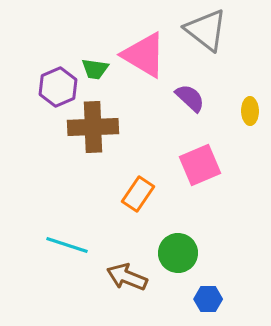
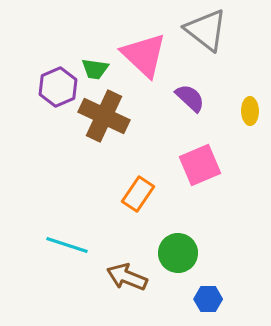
pink triangle: rotated 12 degrees clockwise
brown cross: moved 11 px right, 11 px up; rotated 27 degrees clockwise
